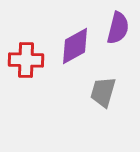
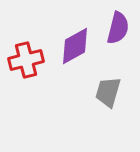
red cross: rotated 16 degrees counterclockwise
gray trapezoid: moved 5 px right
